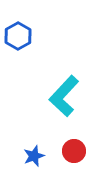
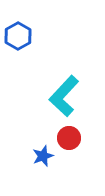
red circle: moved 5 px left, 13 px up
blue star: moved 9 px right
